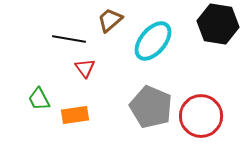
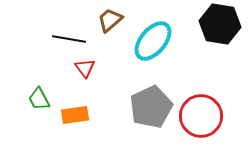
black hexagon: moved 2 px right
gray pentagon: rotated 24 degrees clockwise
